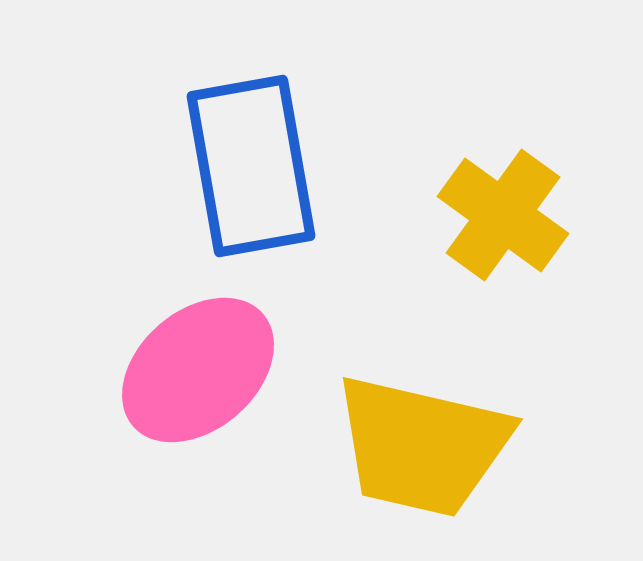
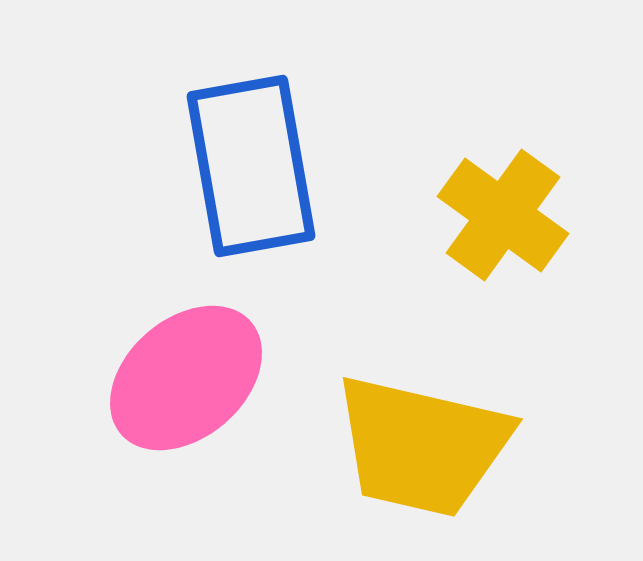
pink ellipse: moved 12 px left, 8 px down
